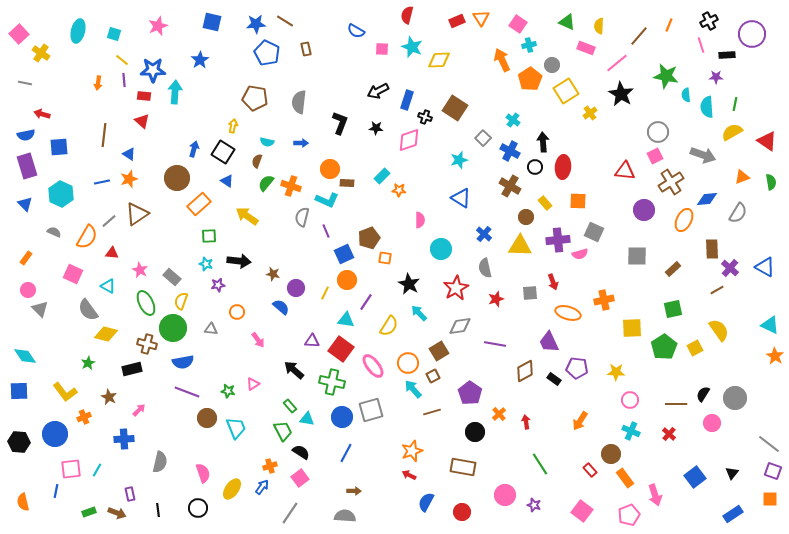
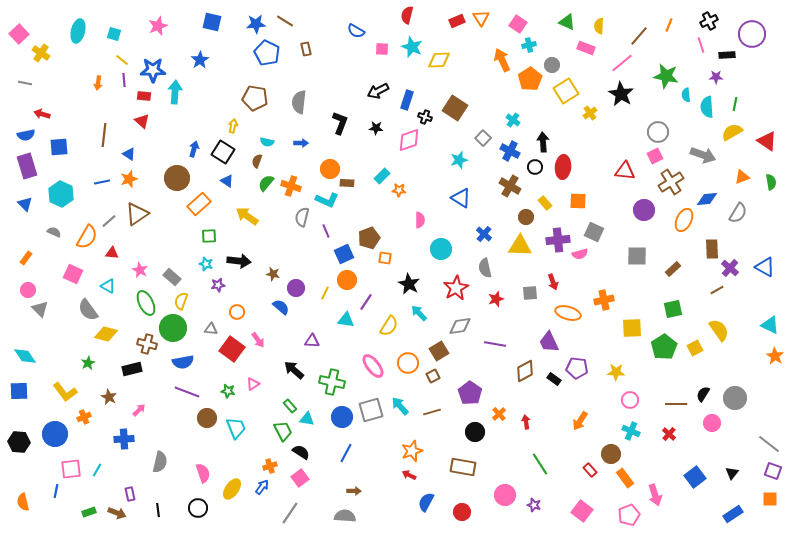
pink line at (617, 63): moved 5 px right
red square at (341, 349): moved 109 px left
cyan arrow at (413, 389): moved 13 px left, 17 px down
